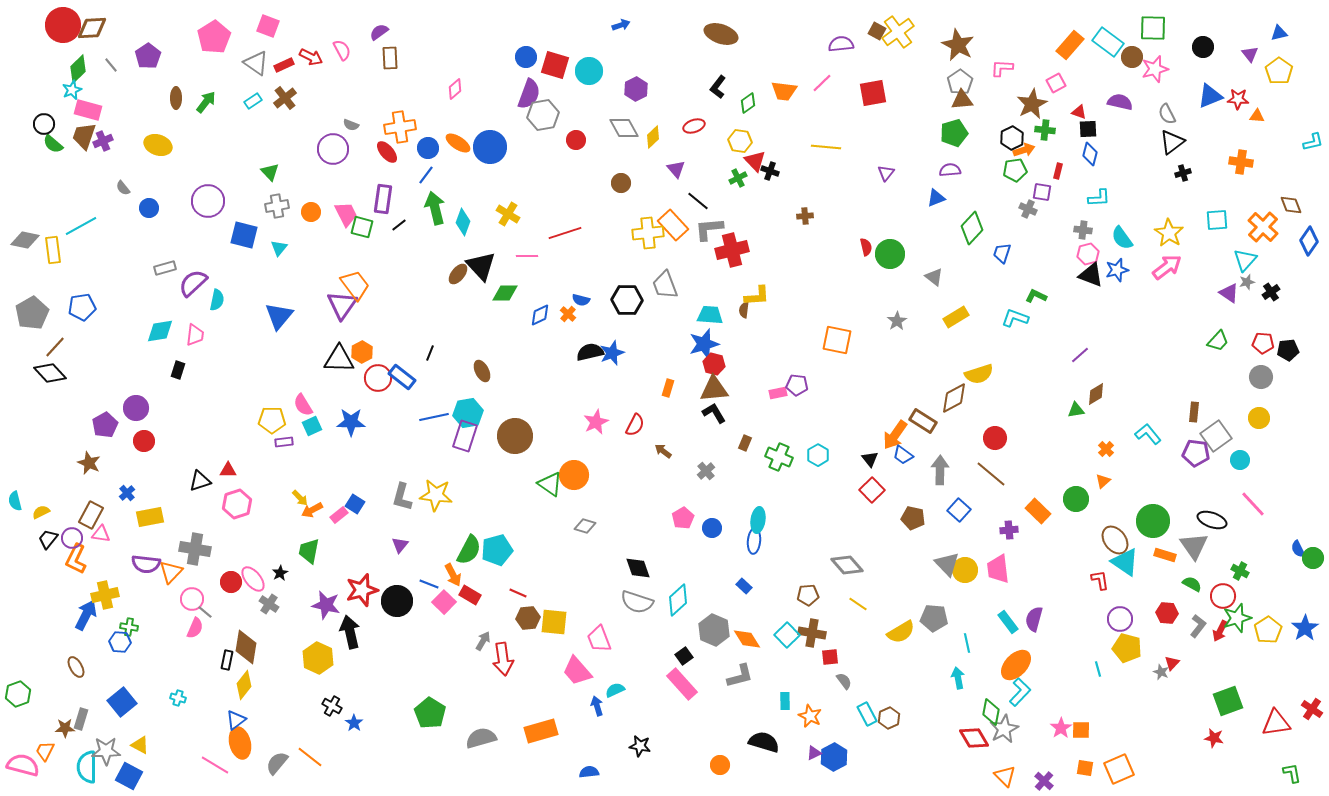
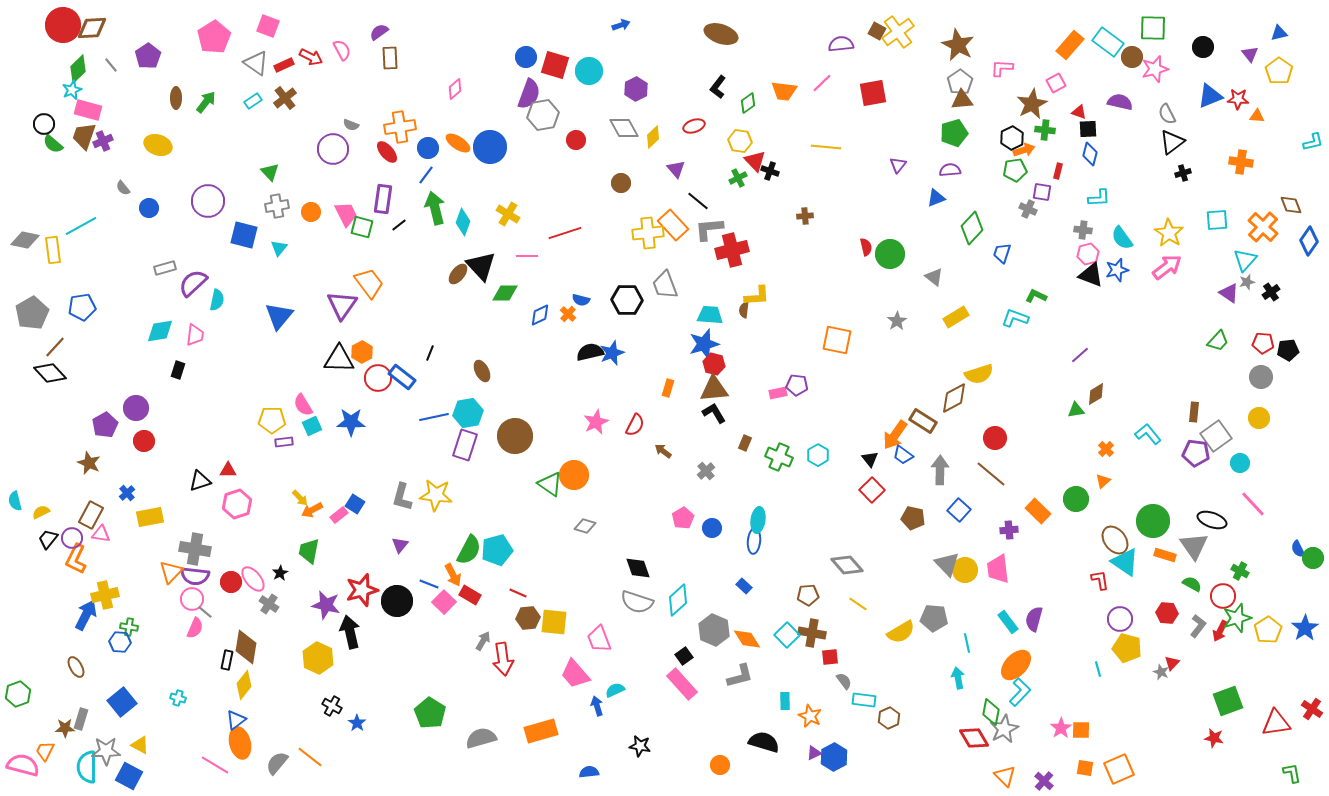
purple triangle at (886, 173): moved 12 px right, 8 px up
orange trapezoid at (355, 285): moved 14 px right, 2 px up
purple rectangle at (465, 436): moved 9 px down
cyan circle at (1240, 460): moved 3 px down
purple semicircle at (146, 564): moved 49 px right, 12 px down
pink trapezoid at (577, 671): moved 2 px left, 3 px down
cyan rectangle at (867, 714): moved 3 px left, 14 px up; rotated 55 degrees counterclockwise
blue star at (354, 723): moved 3 px right
